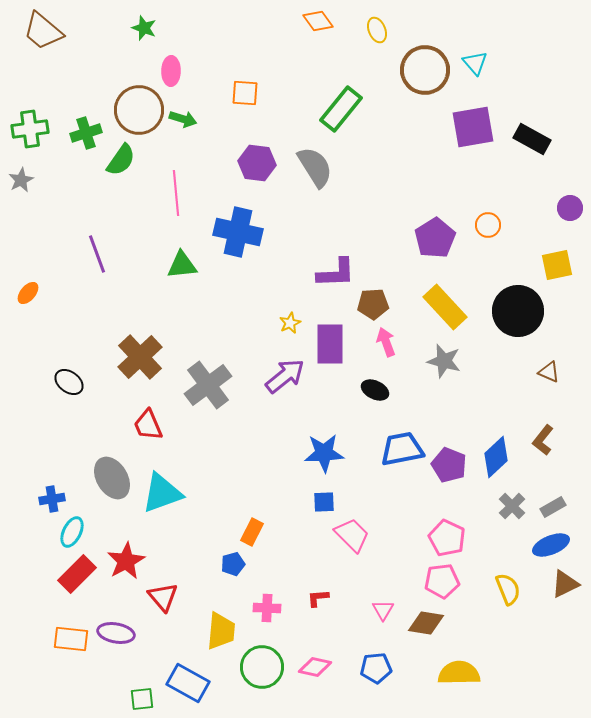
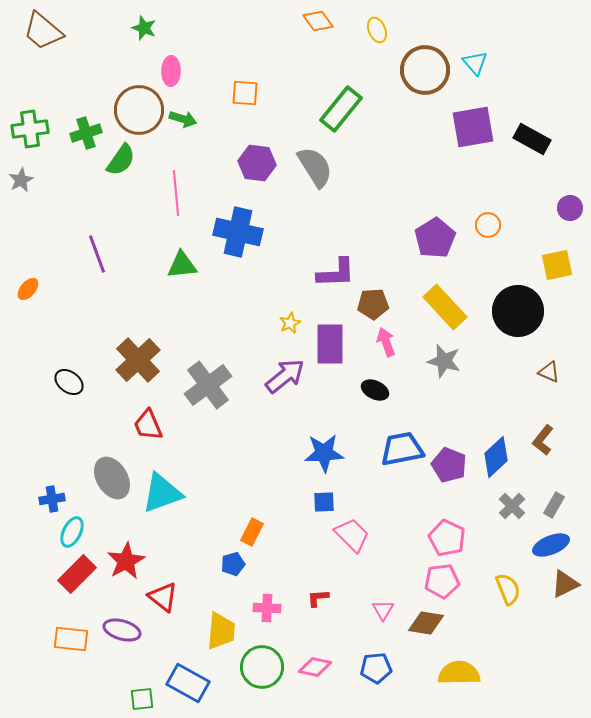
orange ellipse at (28, 293): moved 4 px up
brown cross at (140, 357): moved 2 px left, 3 px down
gray rectangle at (553, 507): moved 1 px right, 2 px up; rotated 30 degrees counterclockwise
red triangle at (163, 597): rotated 12 degrees counterclockwise
purple ellipse at (116, 633): moved 6 px right, 3 px up; rotated 6 degrees clockwise
